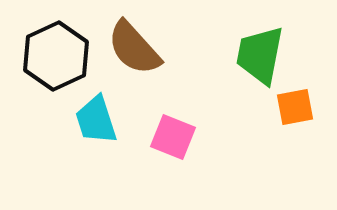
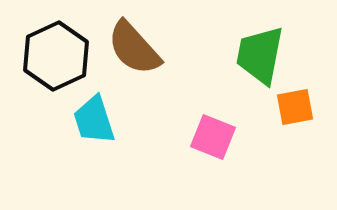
cyan trapezoid: moved 2 px left
pink square: moved 40 px right
